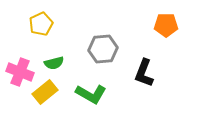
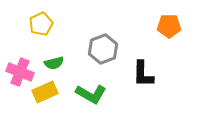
orange pentagon: moved 3 px right, 1 px down
gray hexagon: rotated 16 degrees counterclockwise
black L-shape: moved 1 px left, 1 px down; rotated 20 degrees counterclockwise
yellow rectangle: rotated 15 degrees clockwise
